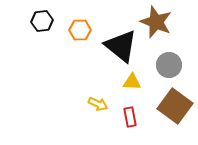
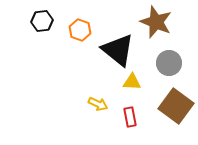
orange hexagon: rotated 20 degrees clockwise
black triangle: moved 3 px left, 4 px down
gray circle: moved 2 px up
brown square: moved 1 px right
